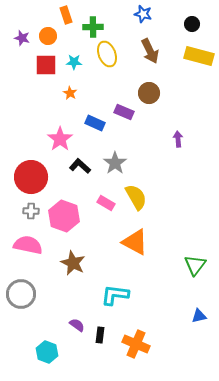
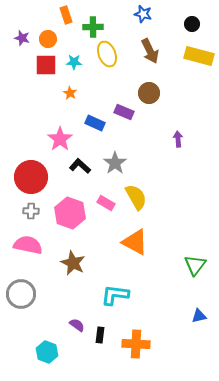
orange circle: moved 3 px down
pink hexagon: moved 6 px right, 3 px up
orange cross: rotated 20 degrees counterclockwise
